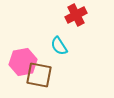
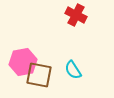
red cross: rotated 35 degrees counterclockwise
cyan semicircle: moved 14 px right, 24 px down
